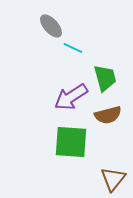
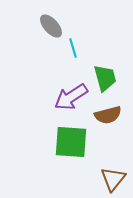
cyan line: rotated 48 degrees clockwise
